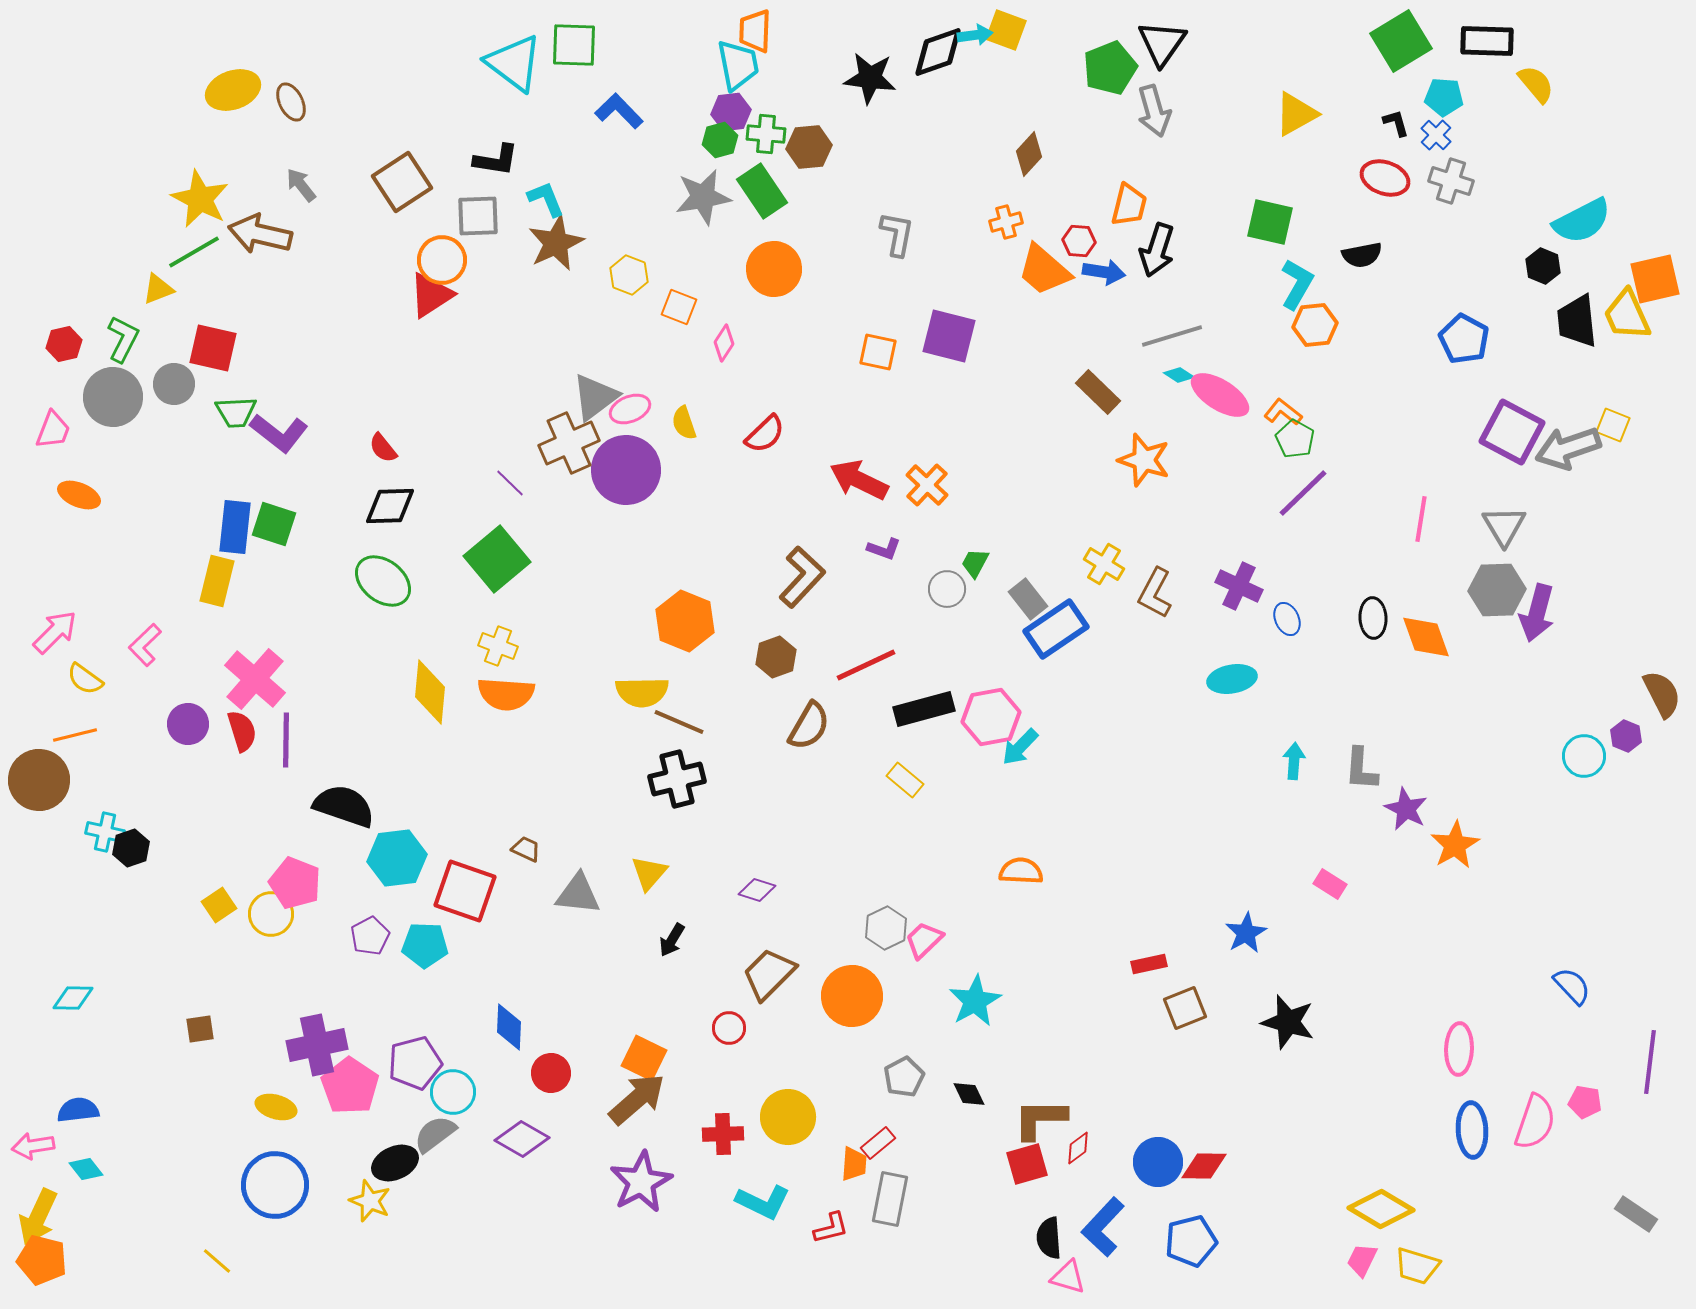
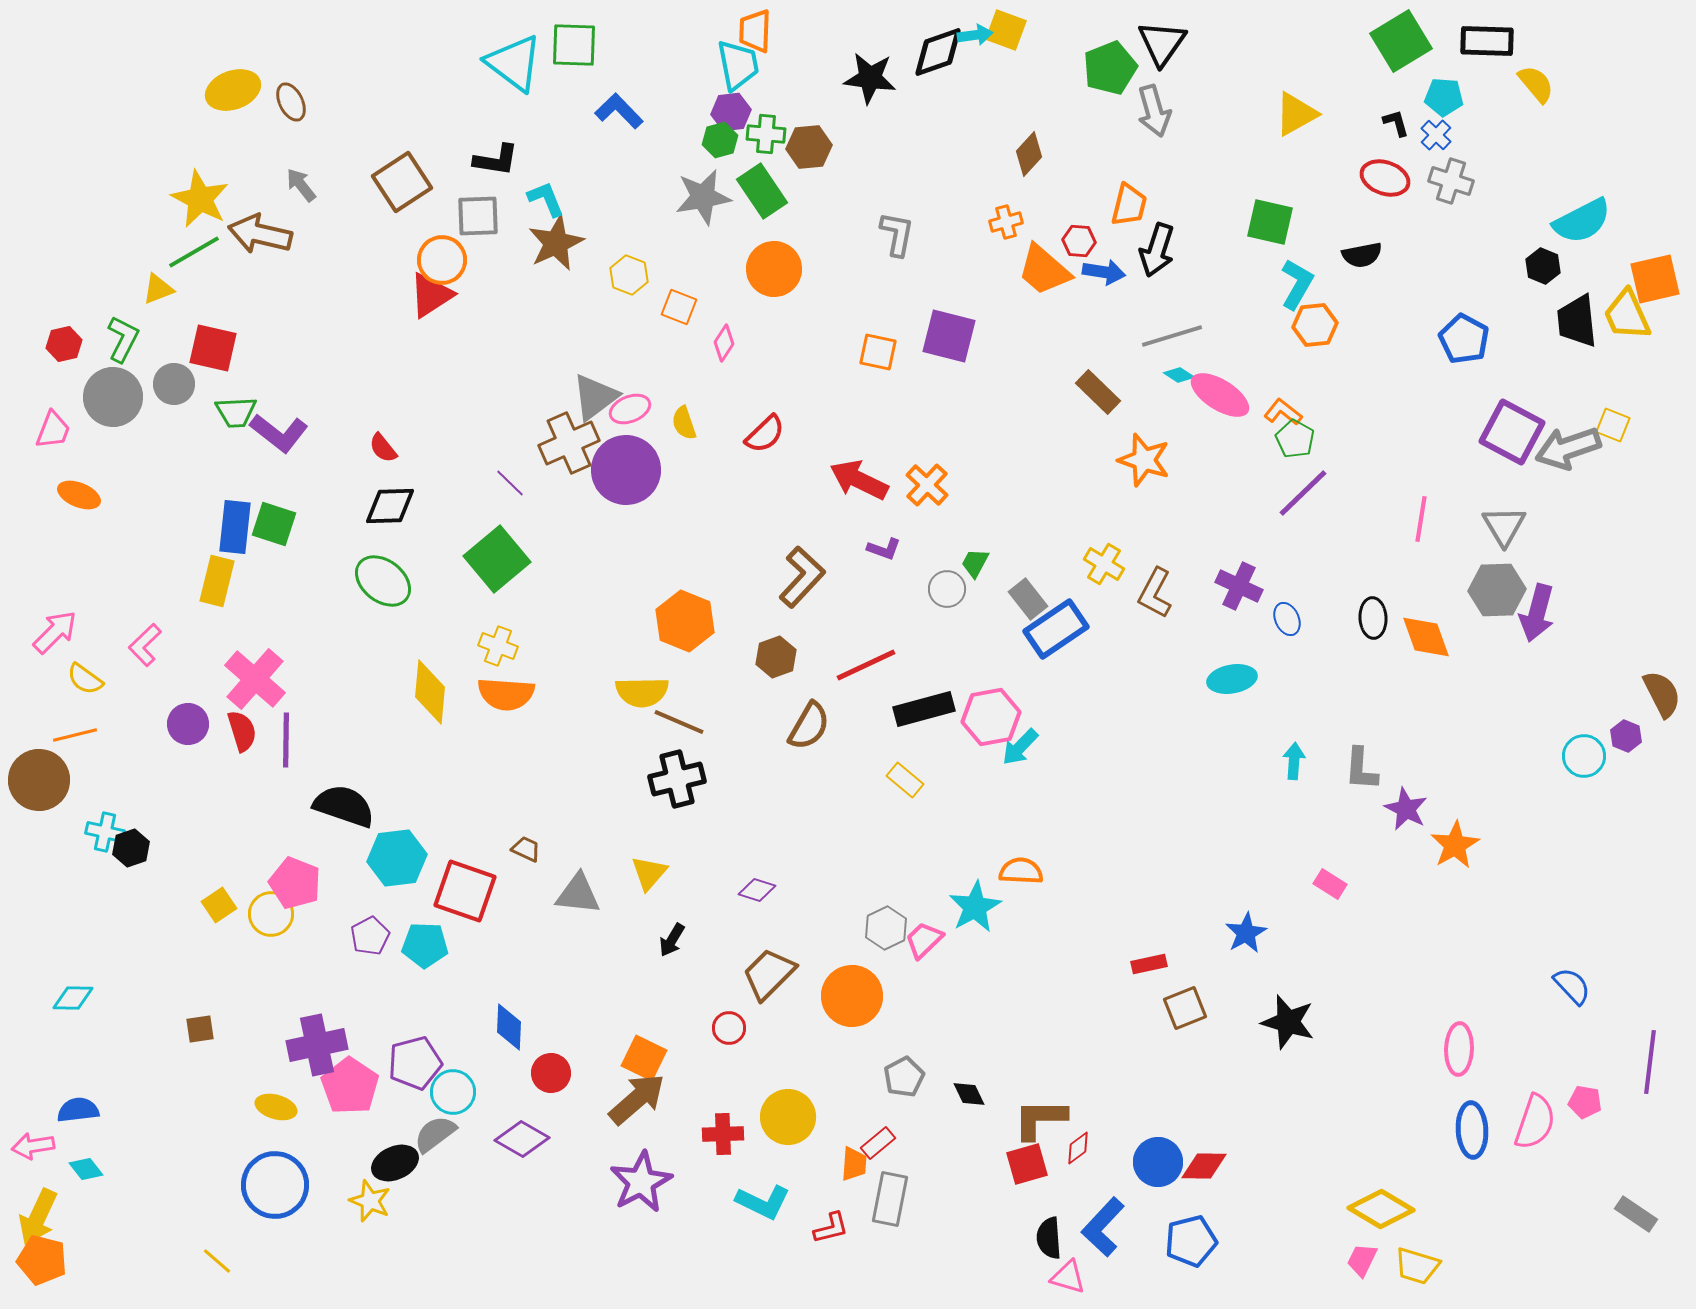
cyan star at (975, 1001): moved 94 px up
